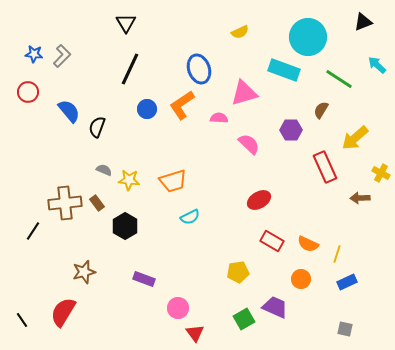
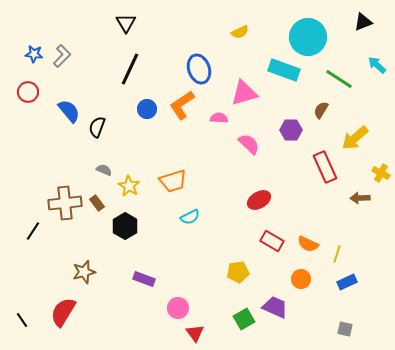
yellow star at (129, 180): moved 6 px down; rotated 25 degrees clockwise
